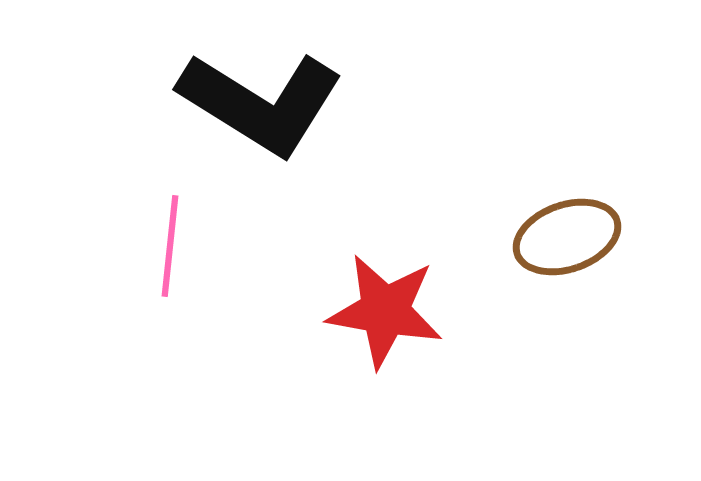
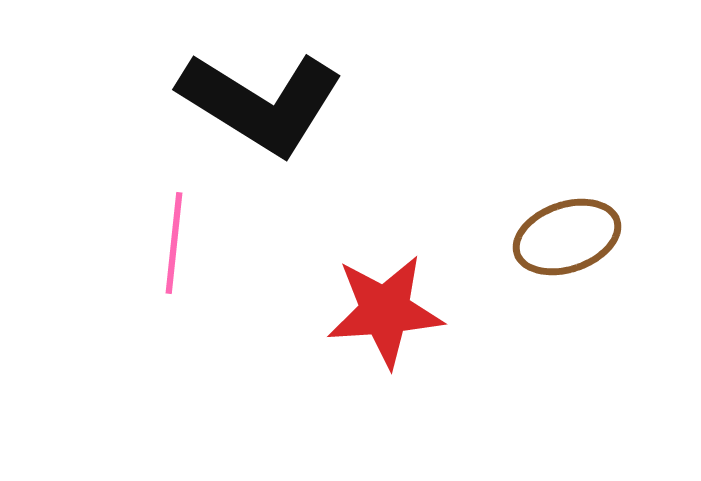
pink line: moved 4 px right, 3 px up
red star: rotated 14 degrees counterclockwise
